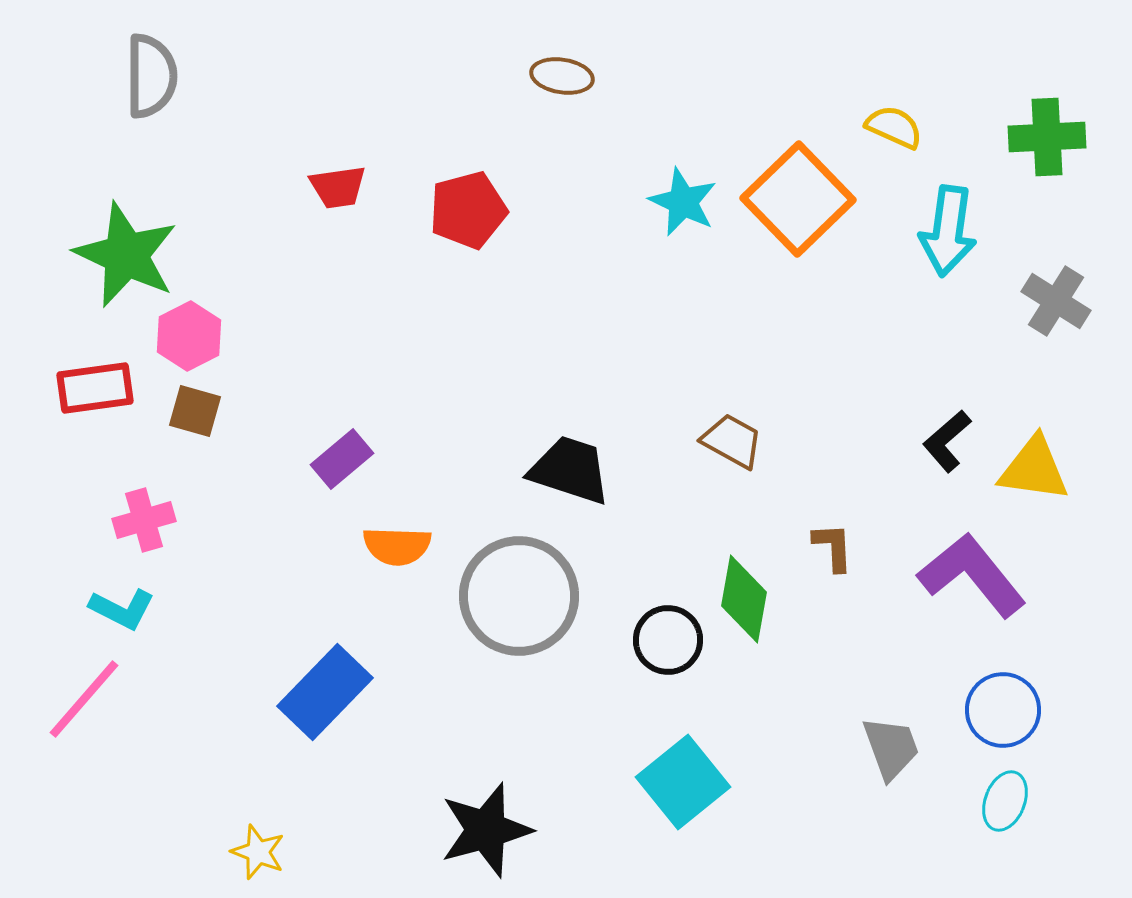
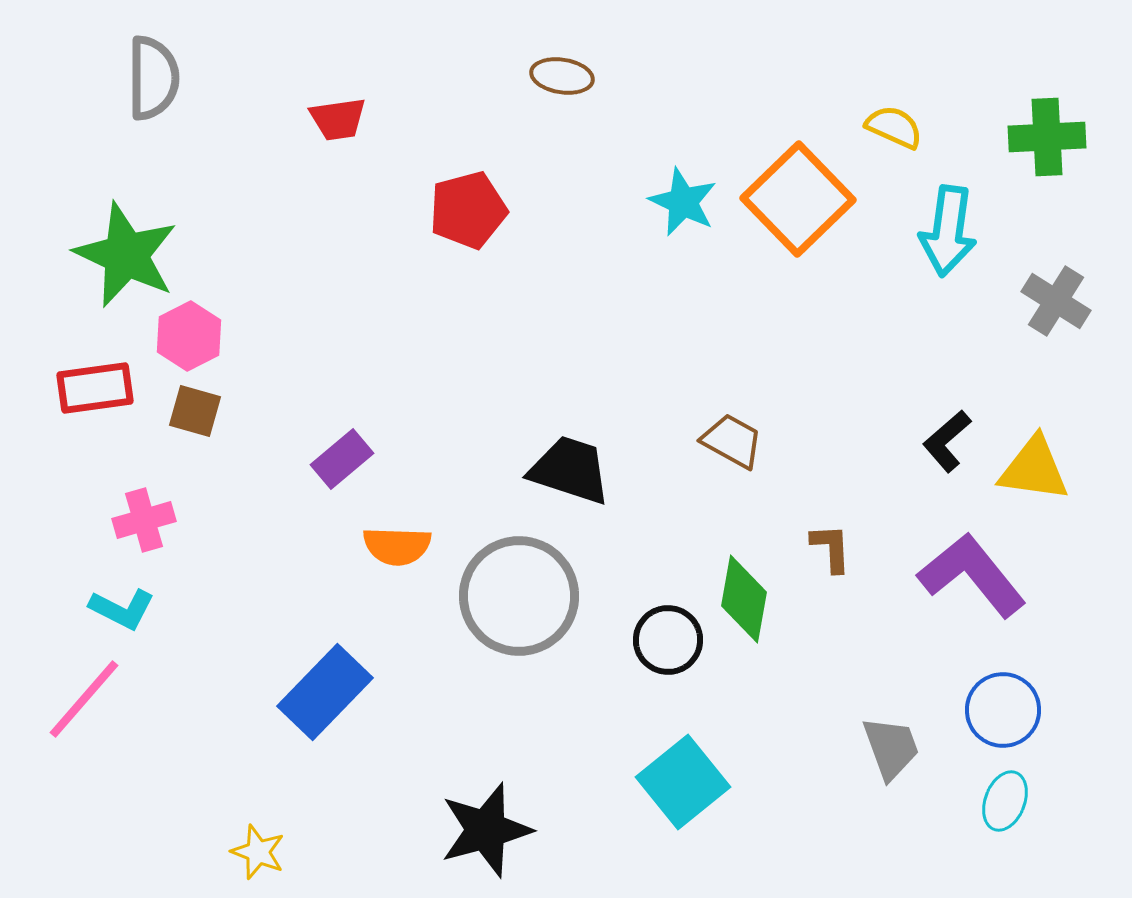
gray semicircle: moved 2 px right, 2 px down
red trapezoid: moved 68 px up
brown L-shape: moved 2 px left, 1 px down
